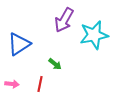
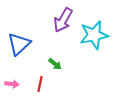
purple arrow: moved 1 px left
blue triangle: rotated 10 degrees counterclockwise
